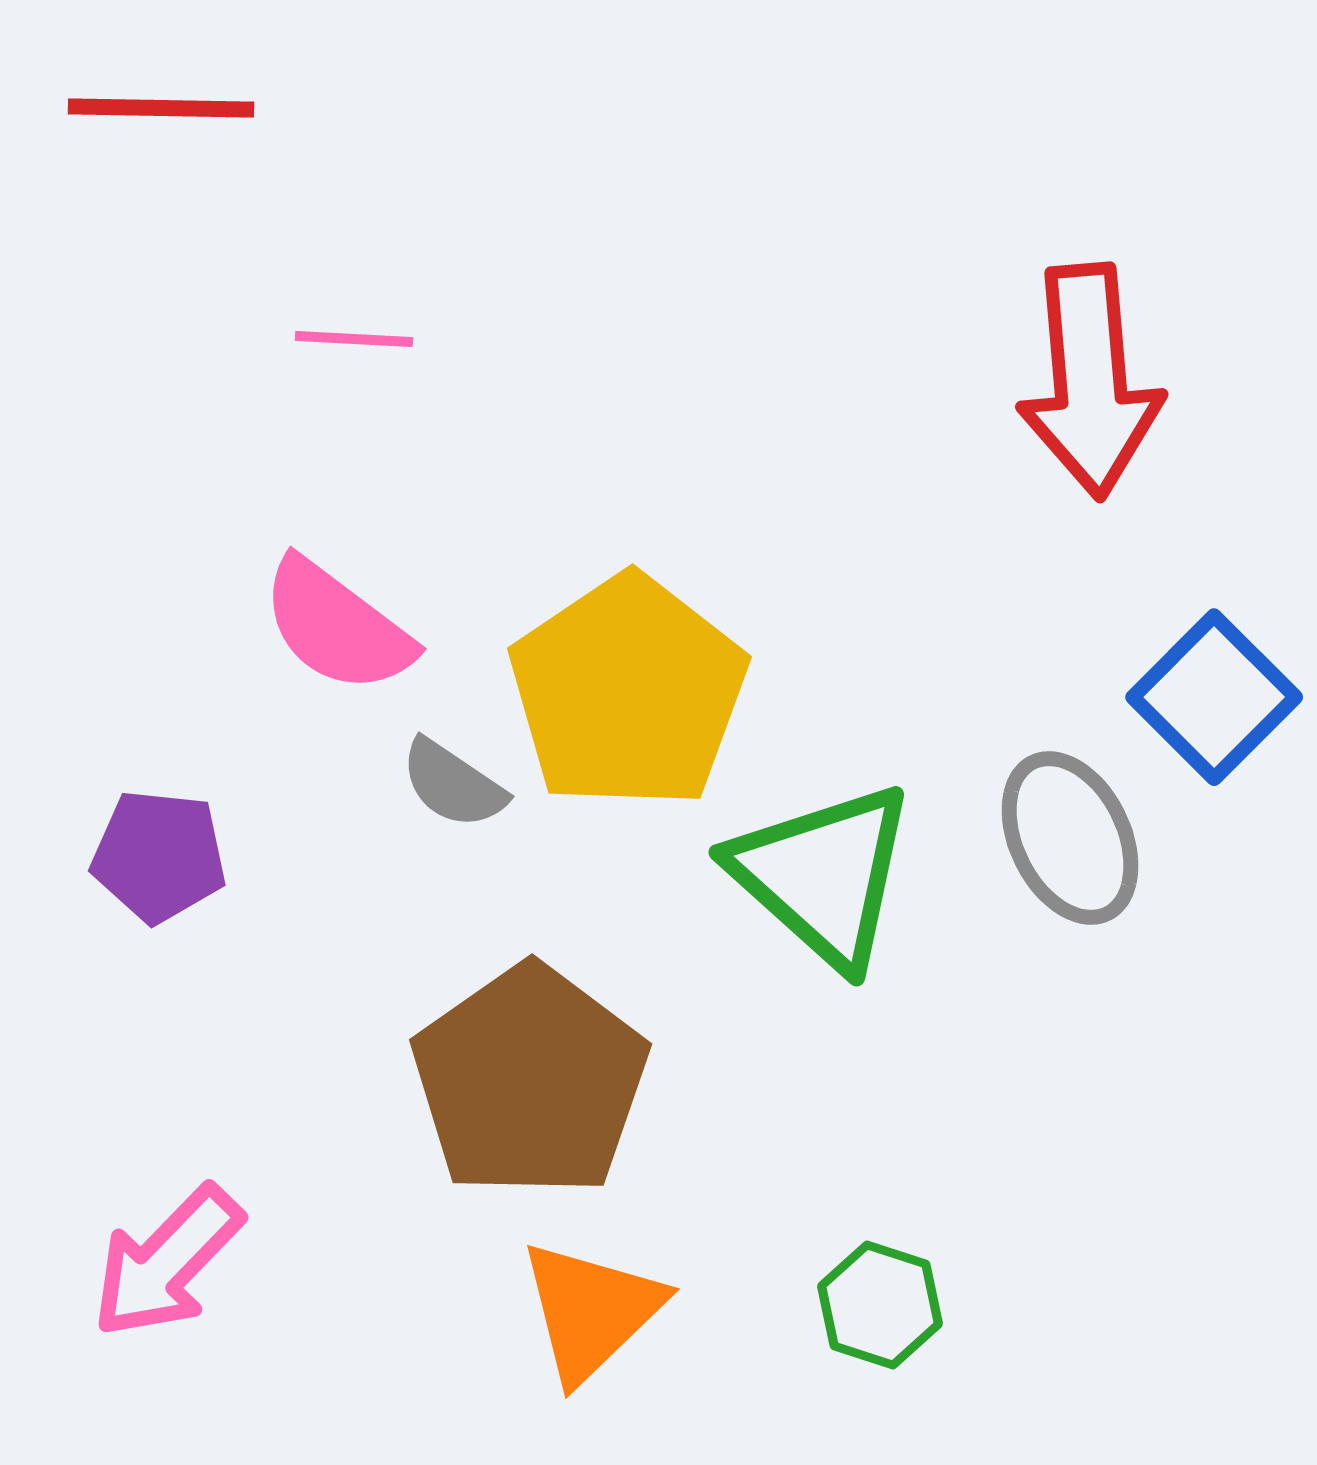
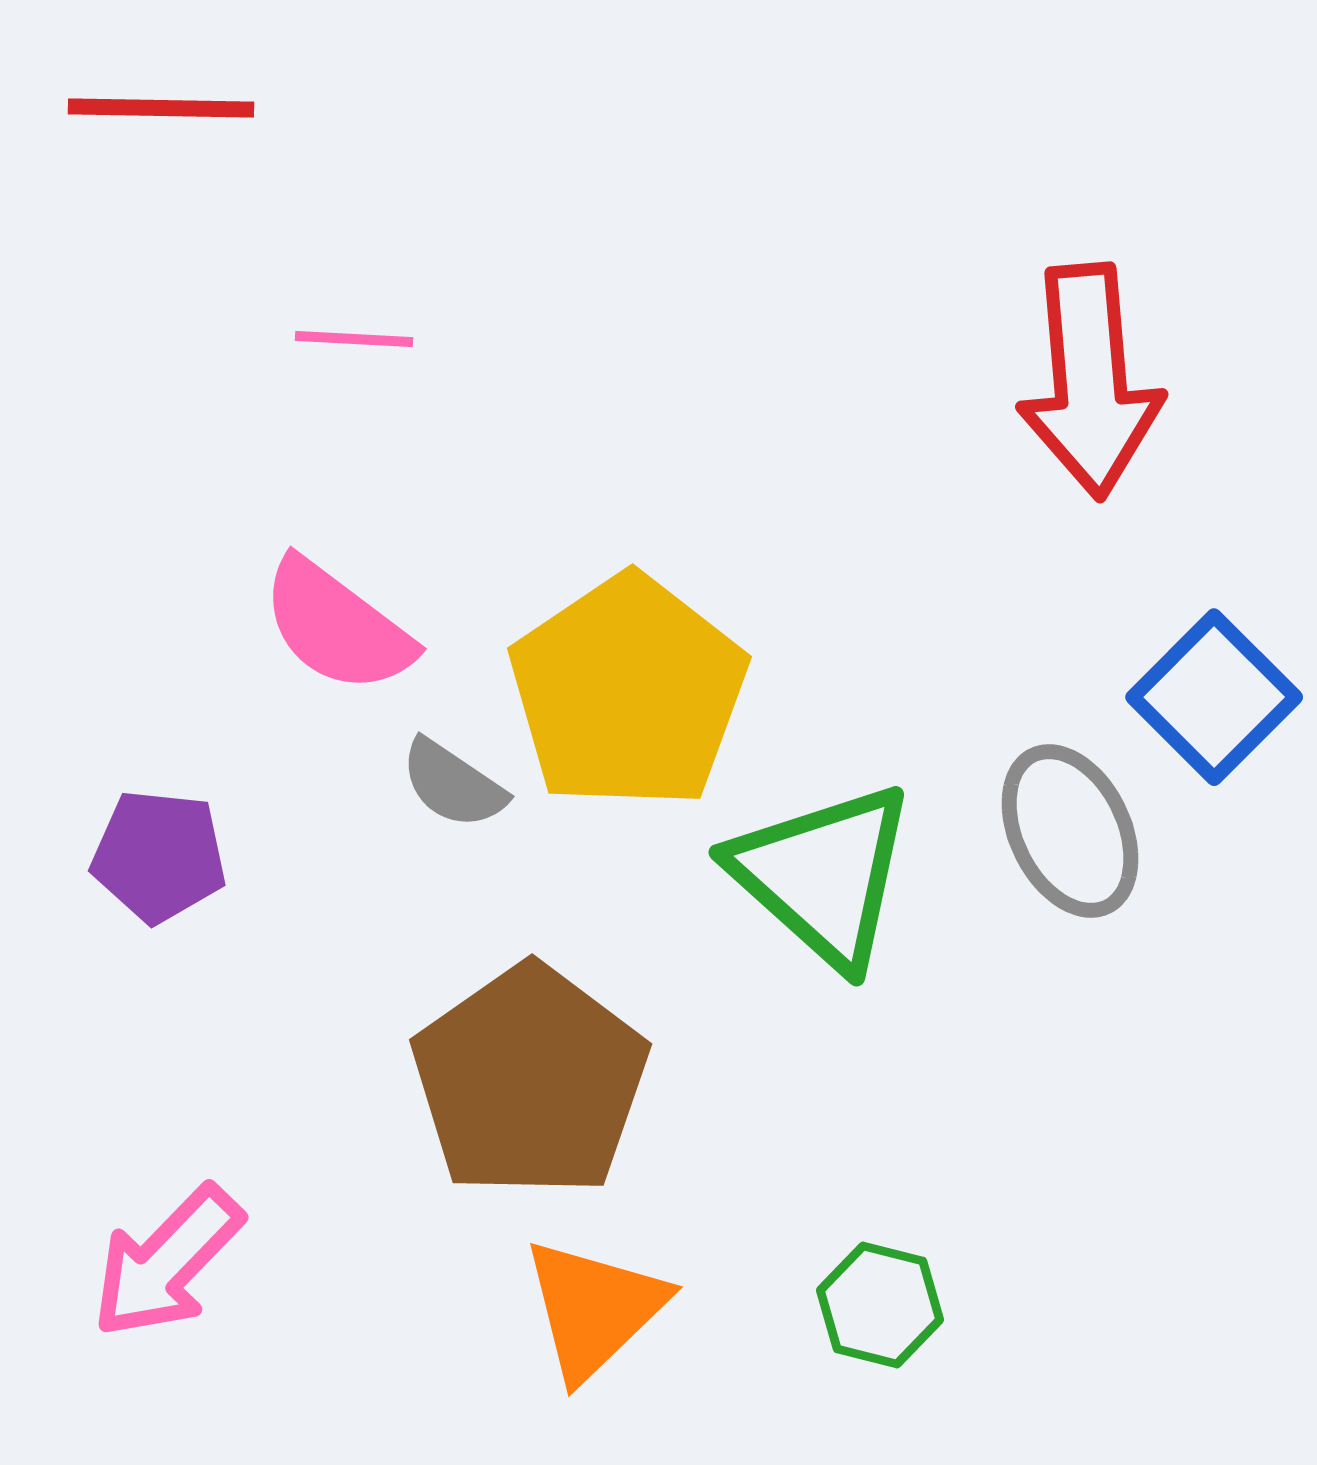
gray ellipse: moved 7 px up
green hexagon: rotated 4 degrees counterclockwise
orange triangle: moved 3 px right, 2 px up
